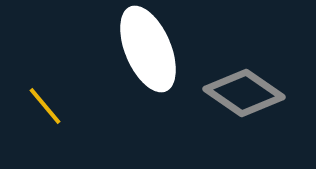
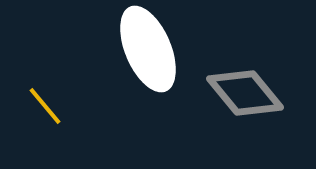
gray diamond: moved 1 px right; rotated 16 degrees clockwise
